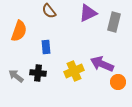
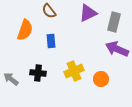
orange semicircle: moved 6 px right, 1 px up
blue rectangle: moved 5 px right, 6 px up
purple arrow: moved 15 px right, 15 px up
gray arrow: moved 5 px left, 3 px down
orange circle: moved 17 px left, 3 px up
